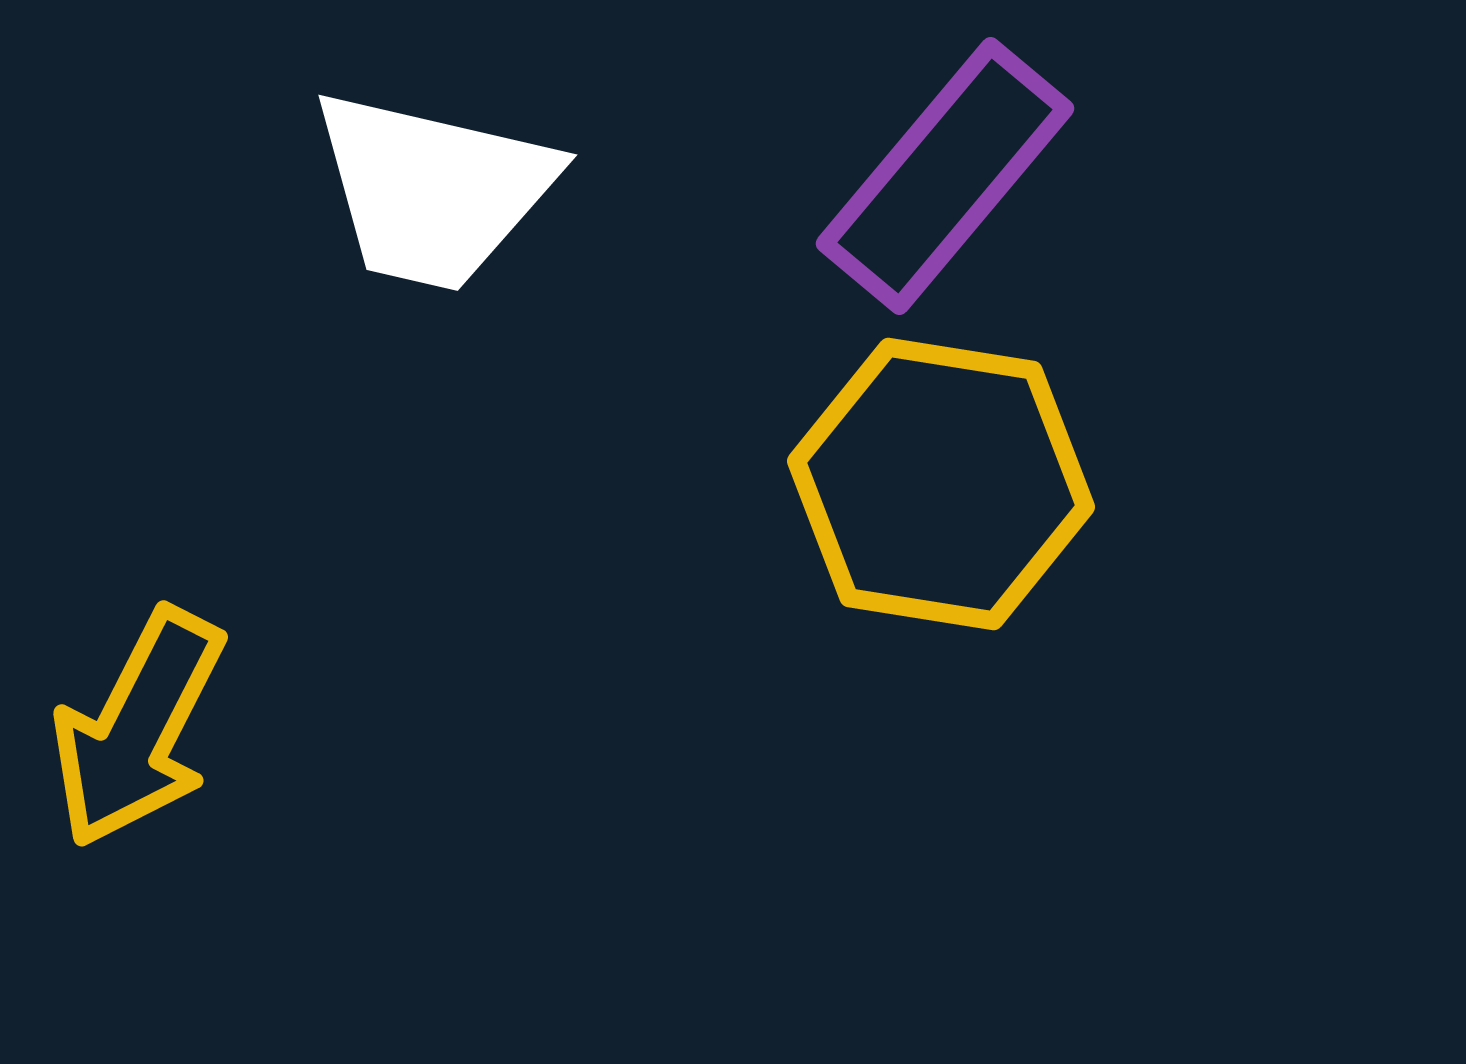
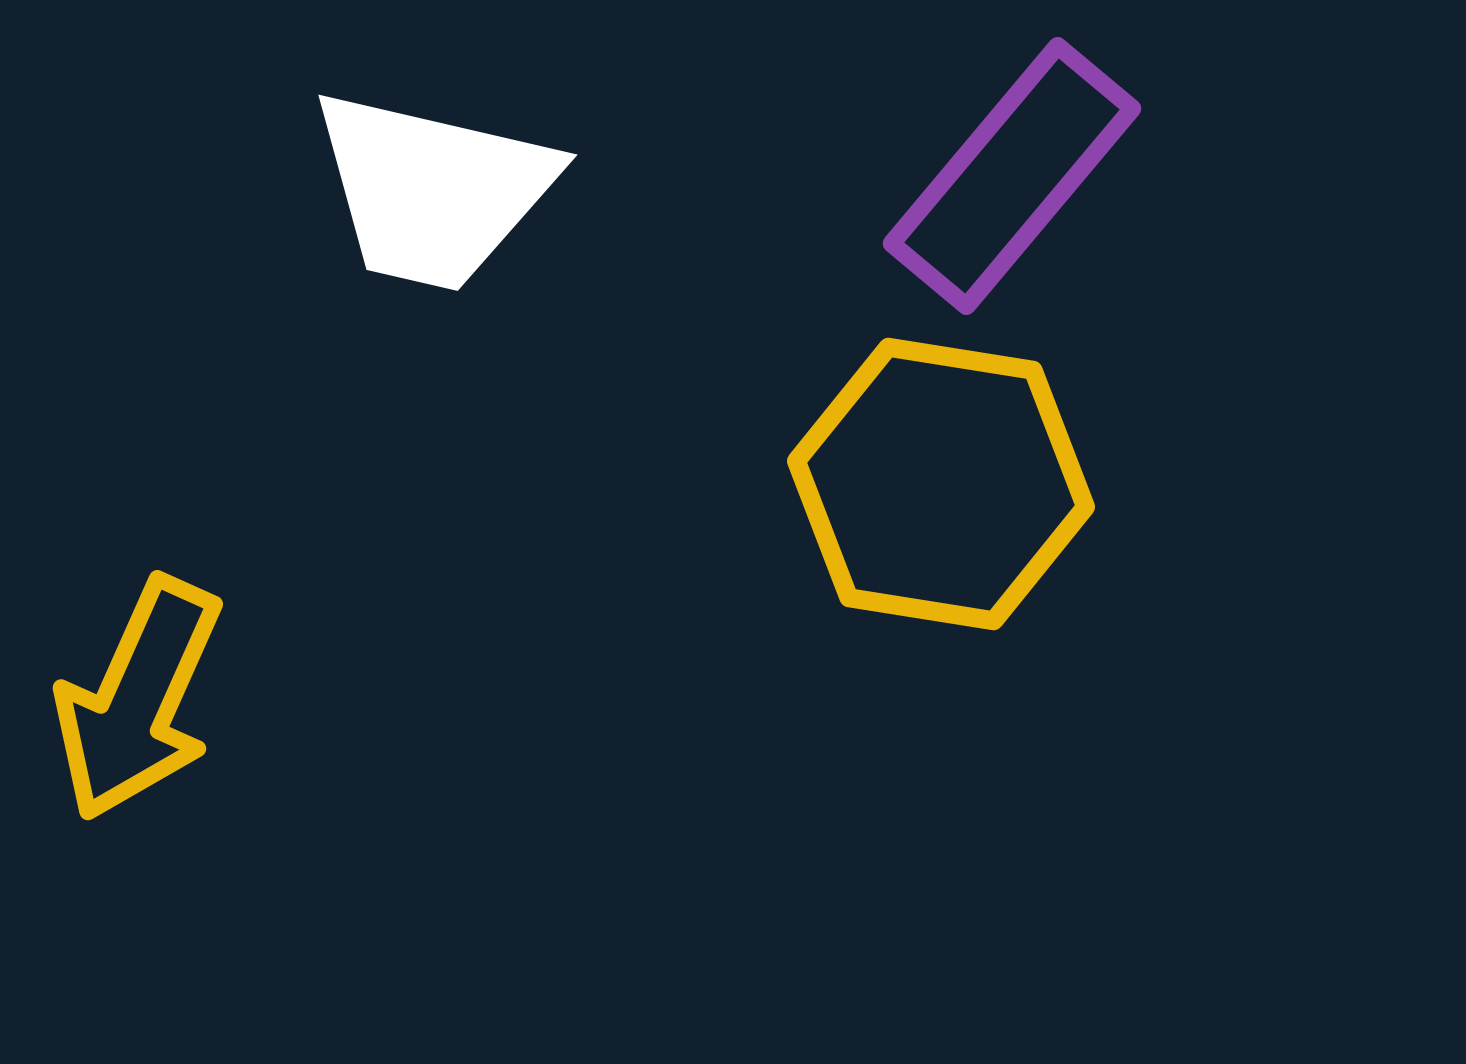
purple rectangle: moved 67 px right
yellow arrow: moved 29 px up; rotated 3 degrees counterclockwise
